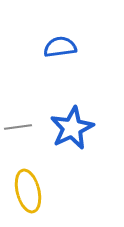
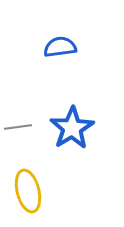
blue star: rotated 6 degrees counterclockwise
